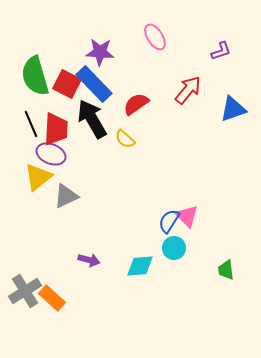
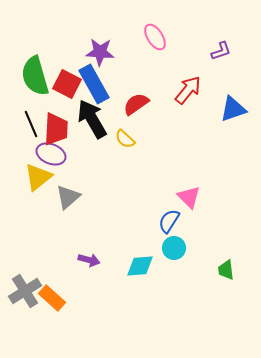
blue rectangle: rotated 15 degrees clockwise
gray triangle: moved 2 px right, 1 px down; rotated 16 degrees counterclockwise
pink triangle: moved 2 px right, 19 px up
